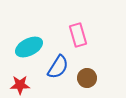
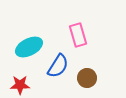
blue semicircle: moved 1 px up
